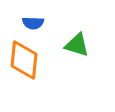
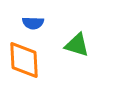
orange diamond: rotated 9 degrees counterclockwise
